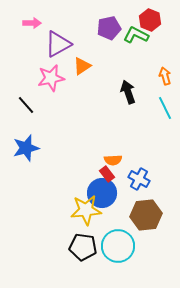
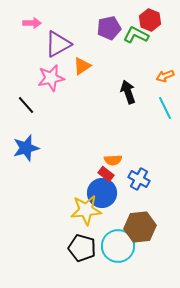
orange arrow: rotated 96 degrees counterclockwise
red rectangle: moved 1 px left; rotated 14 degrees counterclockwise
brown hexagon: moved 6 px left, 12 px down
black pentagon: moved 1 px left, 1 px down; rotated 8 degrees clockwise
